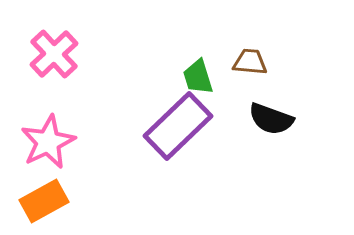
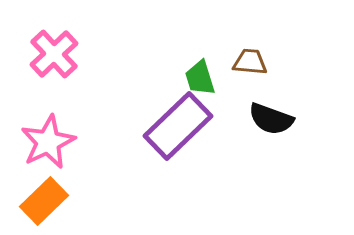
green trapezoid: moved 2 px right, 1 px down
orange rectangle: rotated 15 degrees counterclockwise
